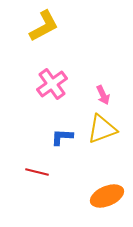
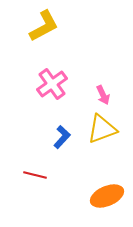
blue L-shape: rotated 130 degrees clockwise
red line: moved 2 px left, 3 px down
